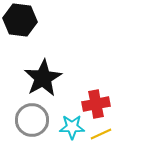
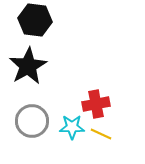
black hexagon: moved 15 px right
black star: moved 15 px left, 12 px up
gray circle: moved 1 px down
yellow line: rotated 50 degrees clockwise
